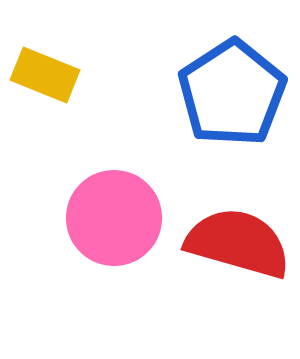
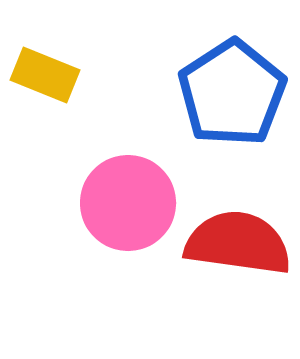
pink circle: moved 14 px right, 15 px up
red semicircle: rotated 8 degrees counterclockwise
